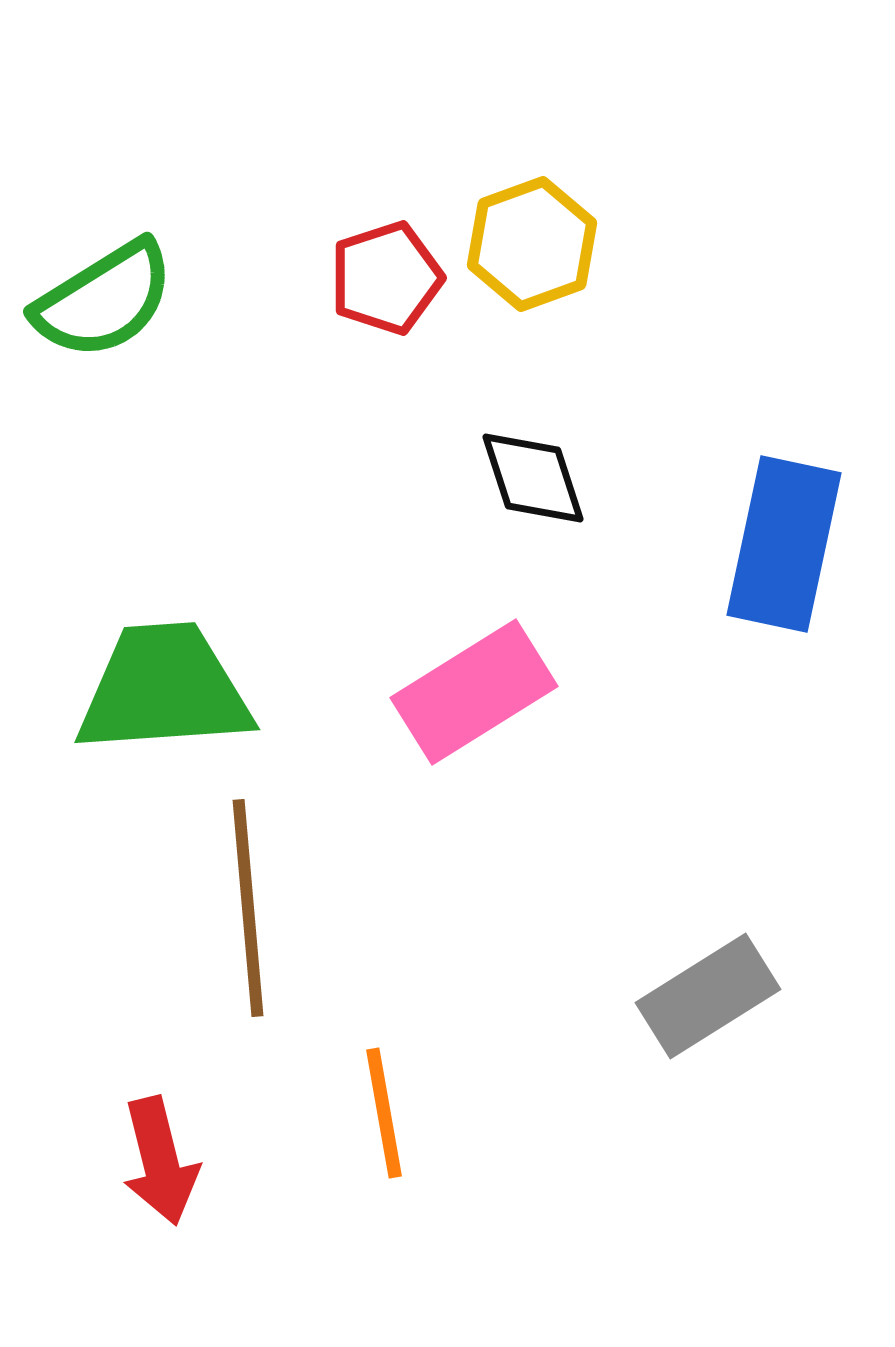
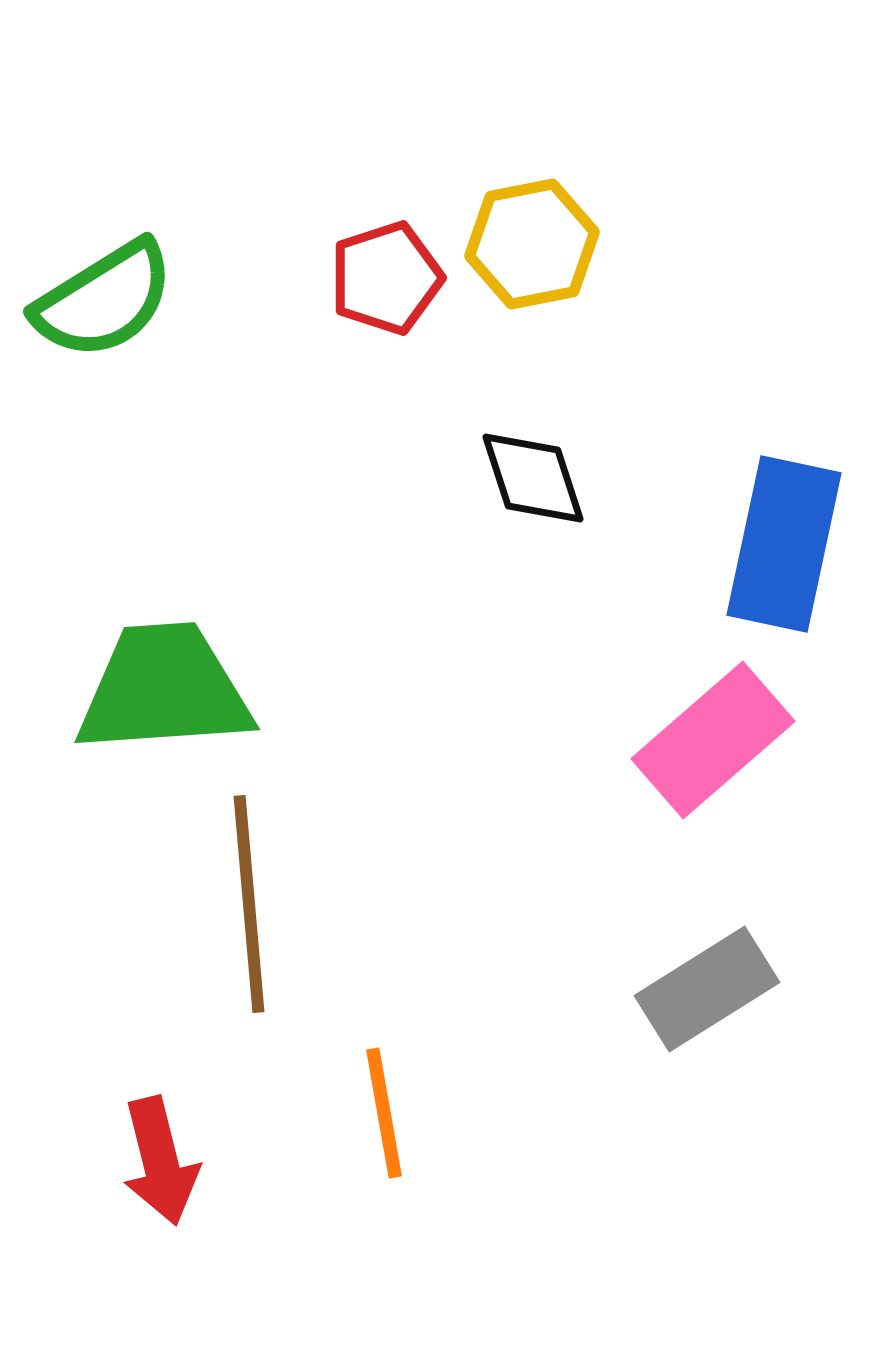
yellow hexagon: rotated 9 degrees clockwise
pink rectangle: moved 239 px right, 48 px down; rotated 9 degrees counterclockwise
brown line: moved 1 px right, 4 px up
gray rectangle: moved 1 px left, 7 px up
